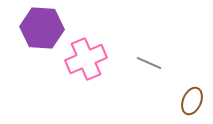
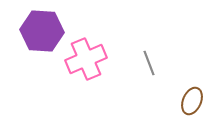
purple hexagon: moved 3 px down
gray line: rotated 45 degrees clockwise
